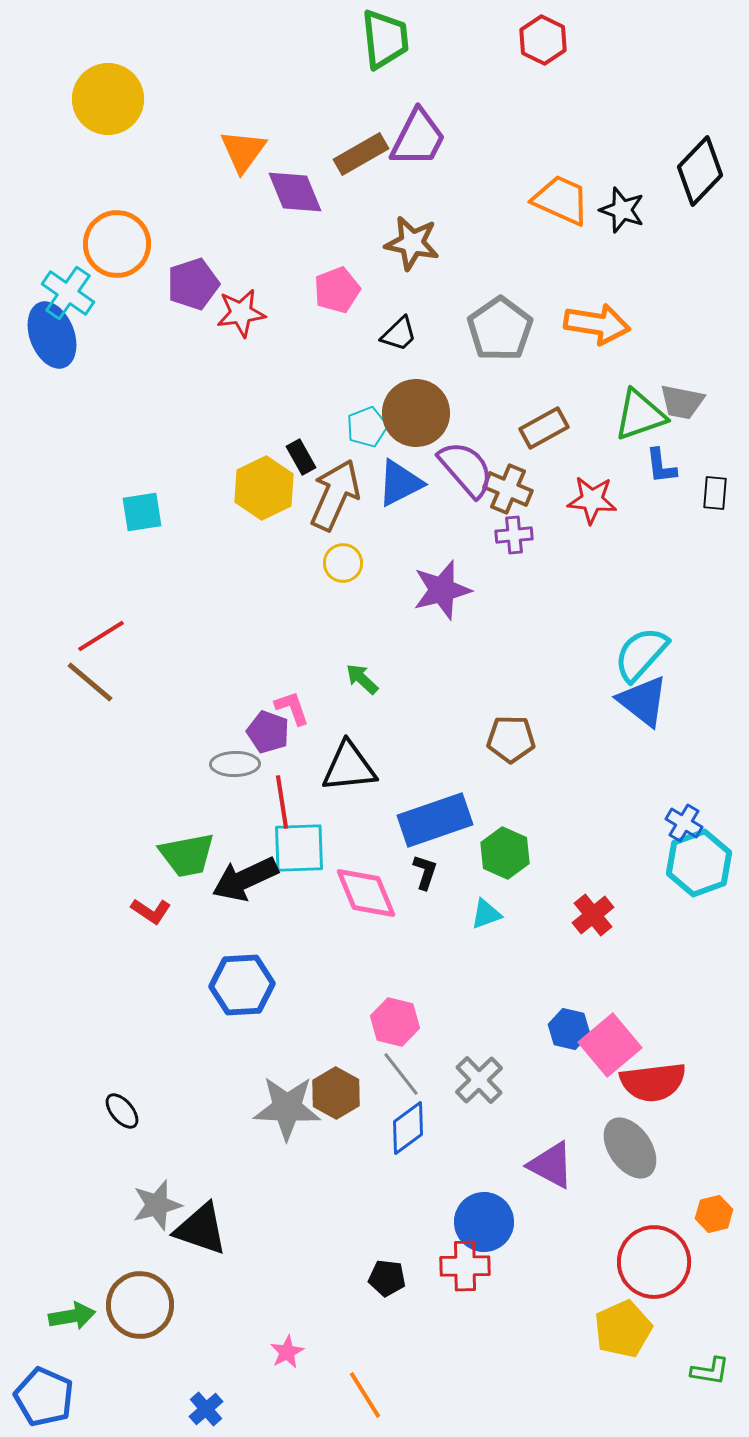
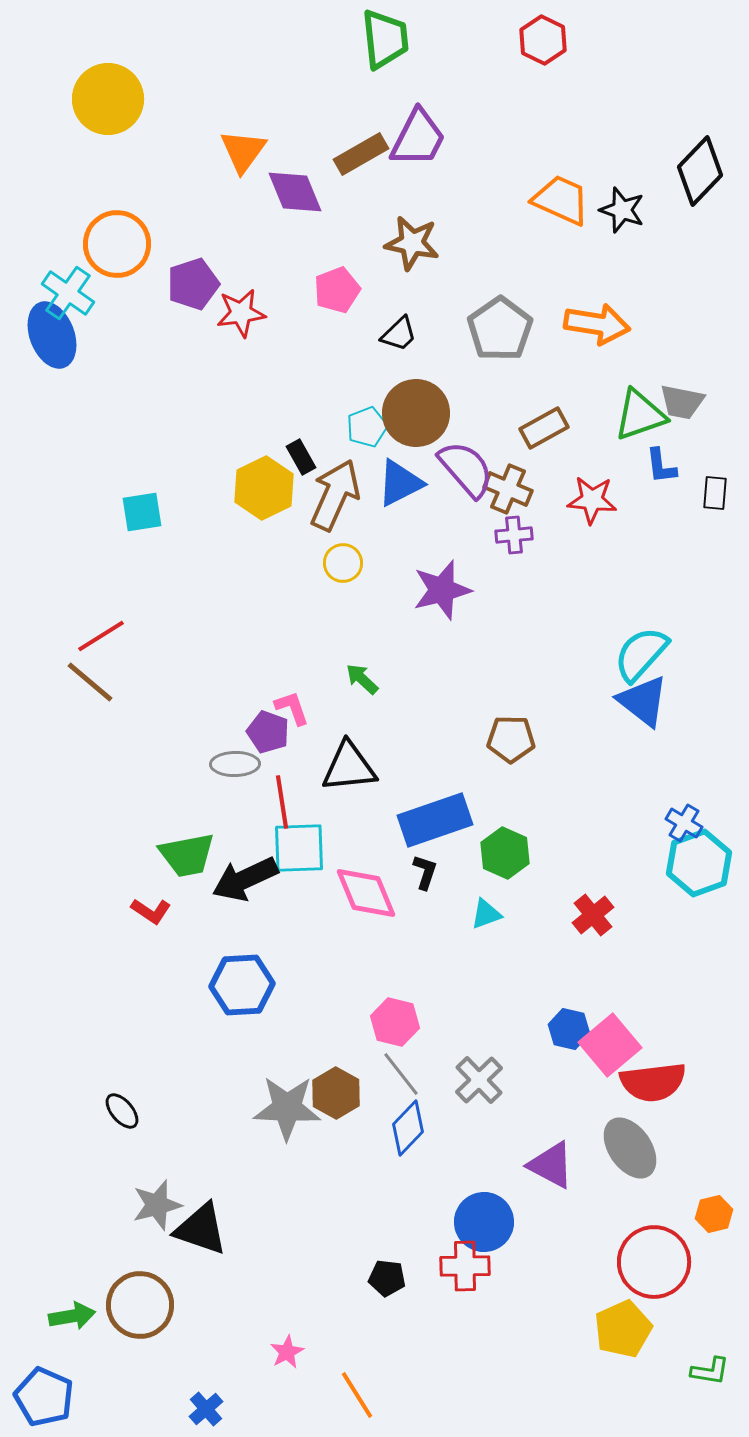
blue diamond at (408, 1128): rotated 10 degrees counterclockwise
orange line at (365, 1395): moved 8 px left
